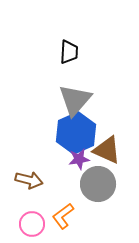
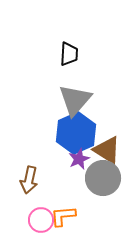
black trapezoid: moved 2 px down
brown triangle: rotated 8 degrees clockwise
purple star: rotated 15 degrees counterclockwise
brown arrow: rotated 88 degrees clockwise
gray circle: moved 5 px right, 6 px up
orange L-shape: rotated 32 degrees clockwise
pink circle: moved 9 px right, 4 px up
